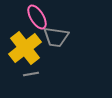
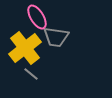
gray line: rotated 49 degrees clockwise
